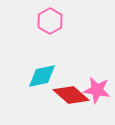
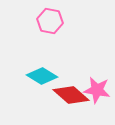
pink hexagon: rotated 20 degrees counterclockwise
cyan diamond: rotated 44 degrees clockwise
